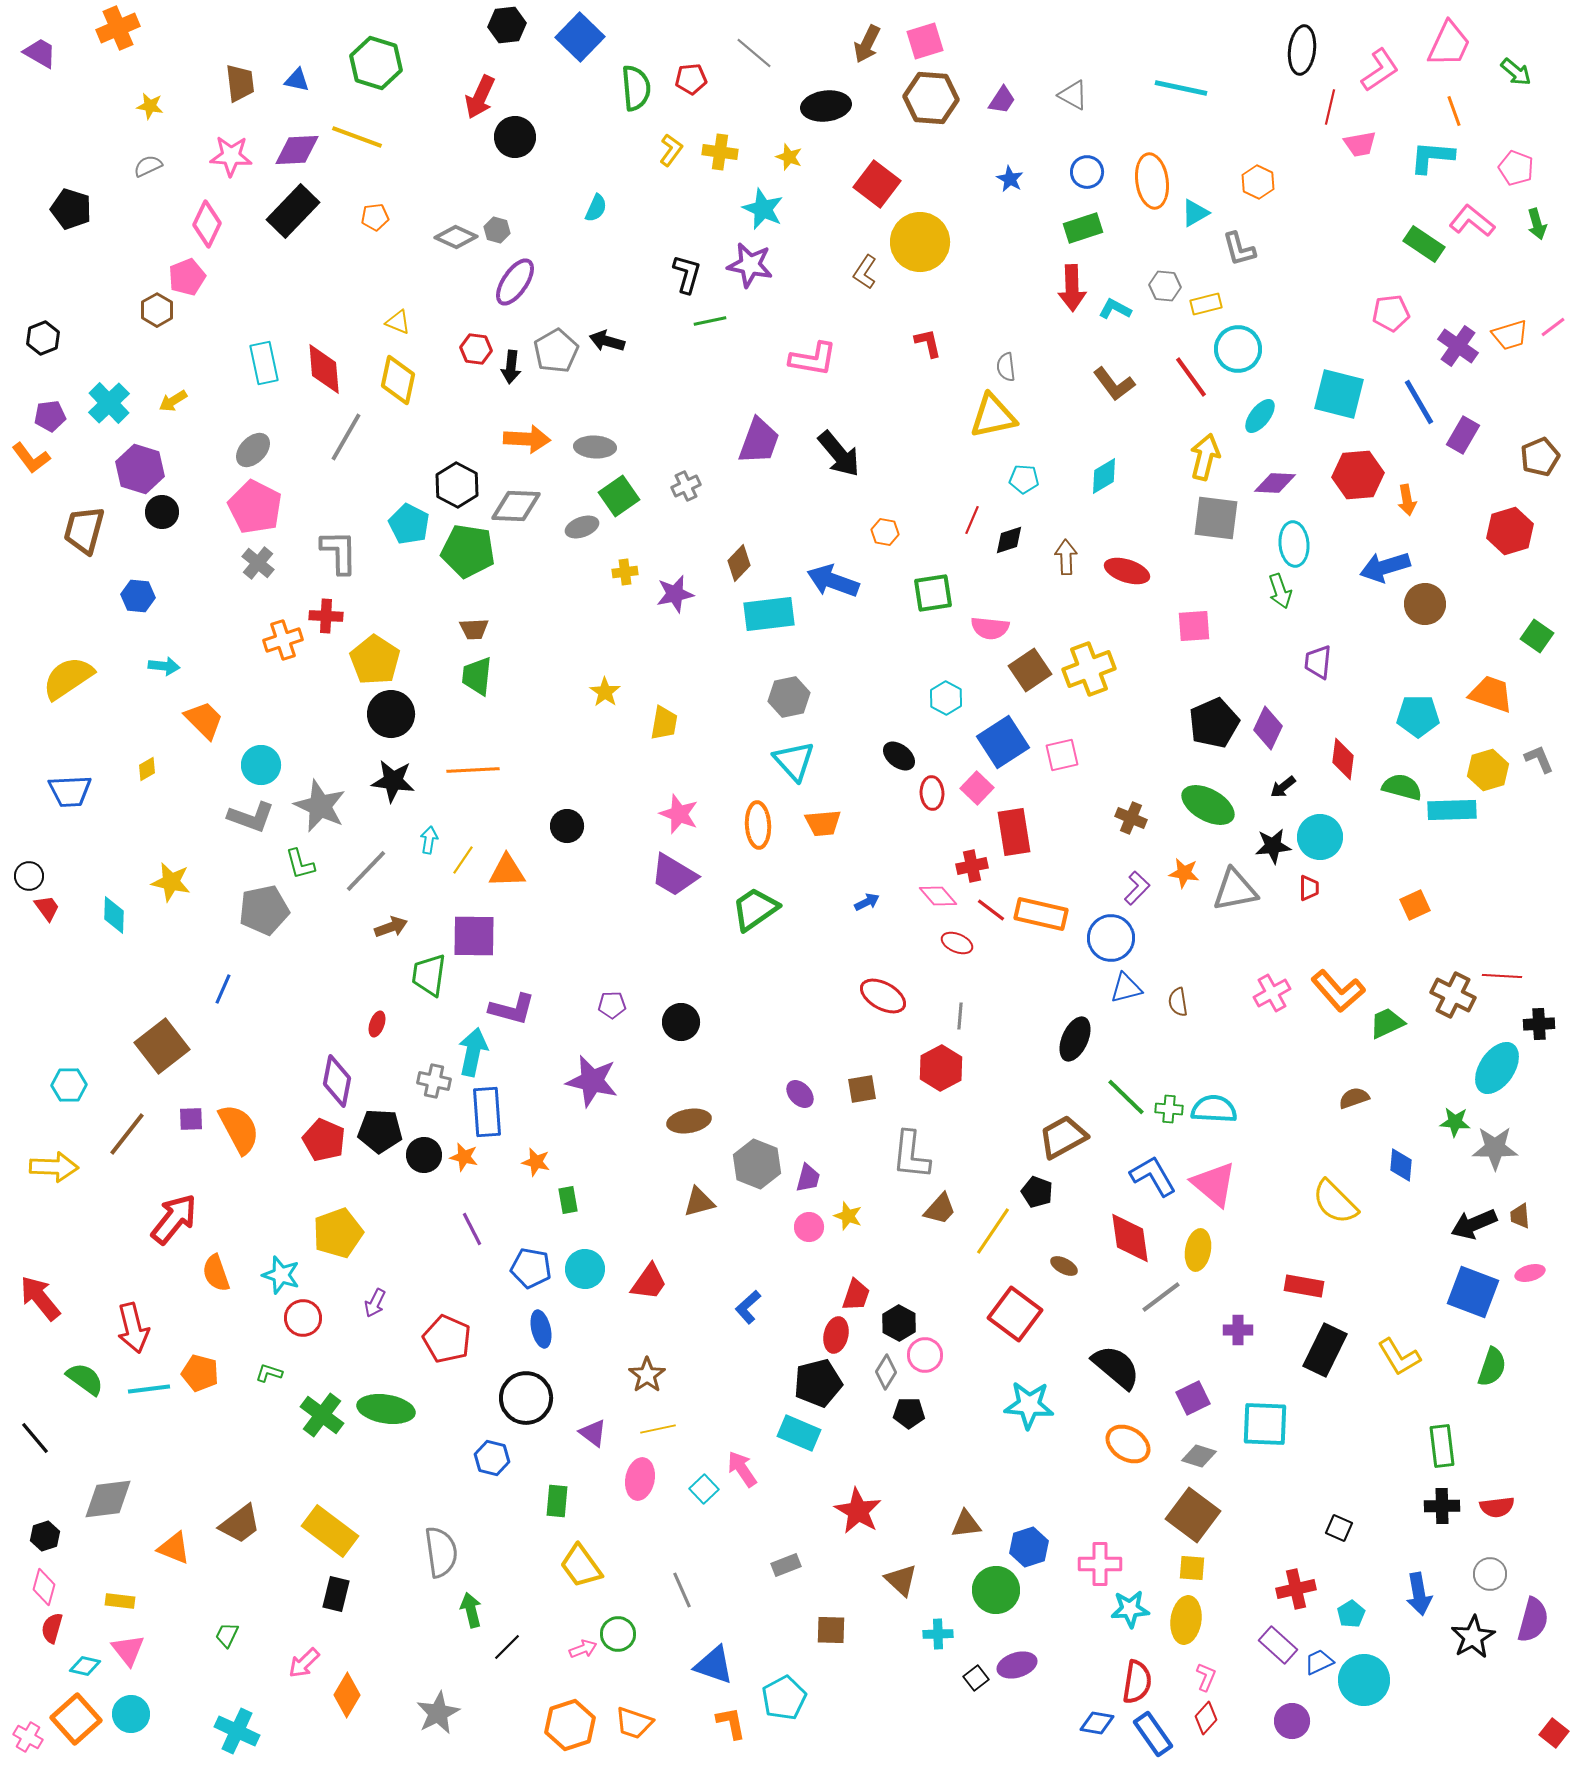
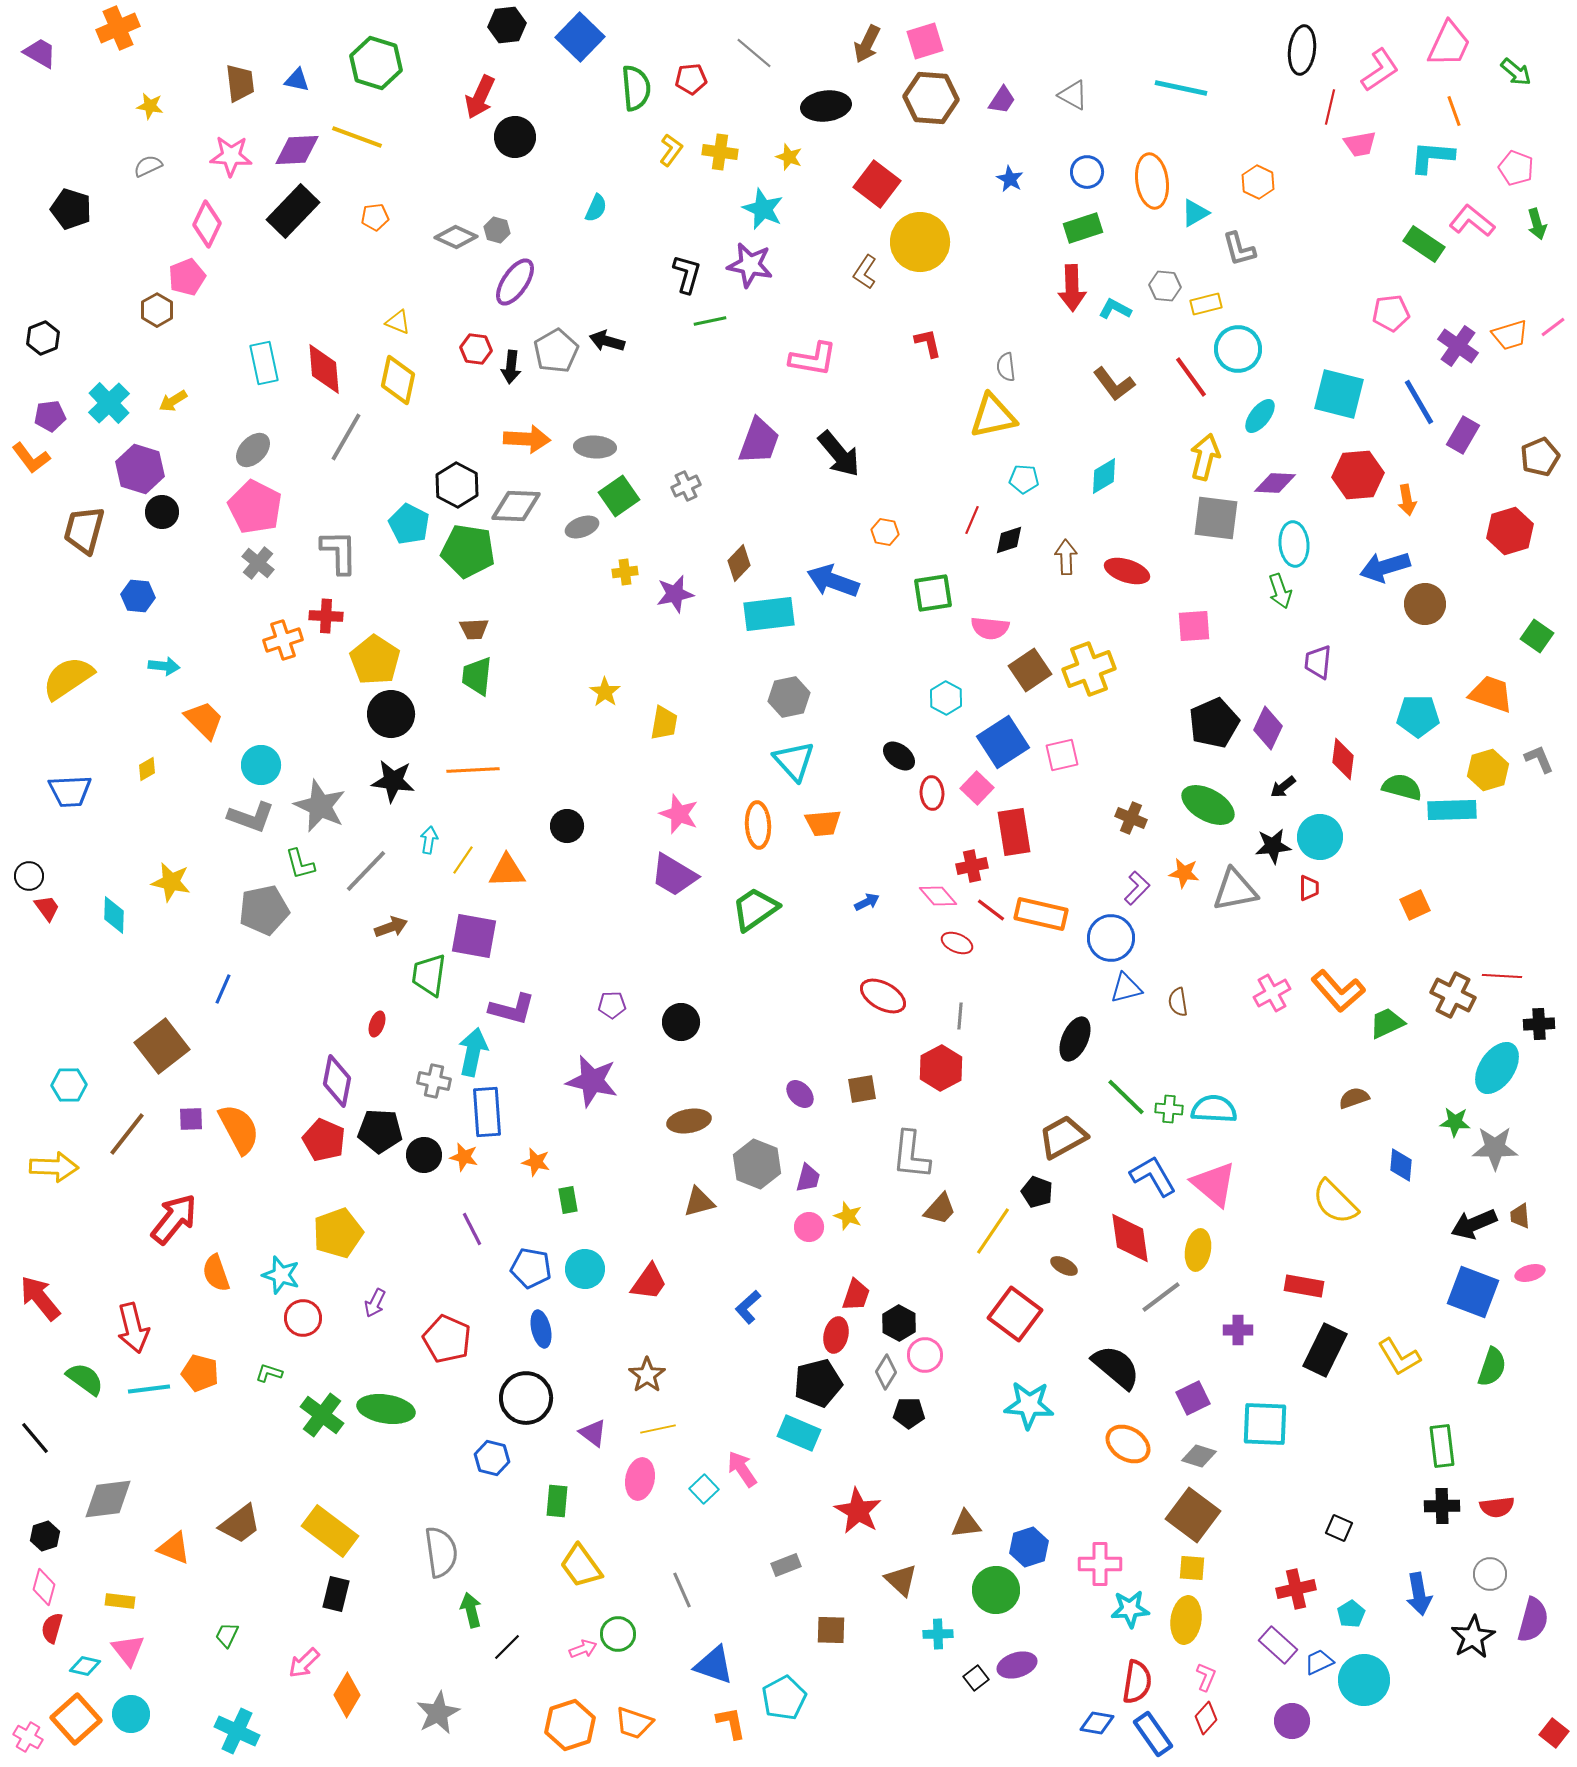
purple square at (474, 936): rotated 9 degrees clockwise
